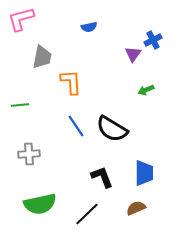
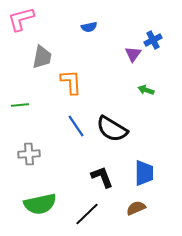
green arrow: rotated 42 degrees clockwise
